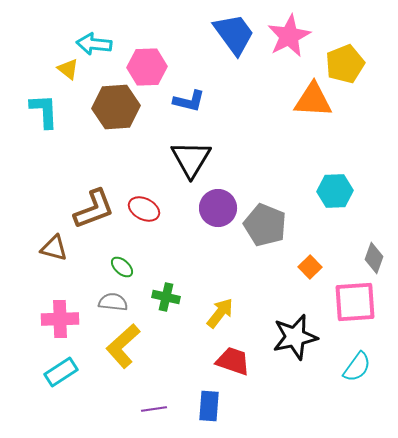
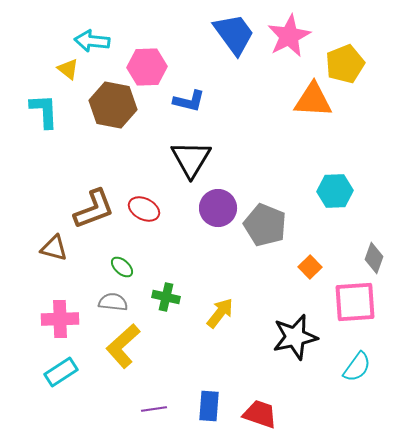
cyan arrow: moved 2 px left, 3 px up
brown hexagon: moved 3 px left, 2 px up; rotated 15 degrees clockwise
red trapezoid: moved 27 px right, 53 px down
